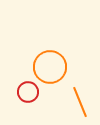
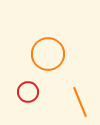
orange circle: moved 2 px left, 13 px up
